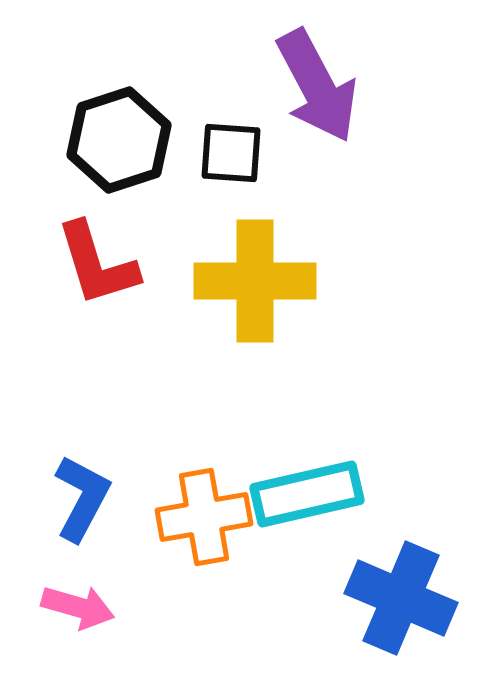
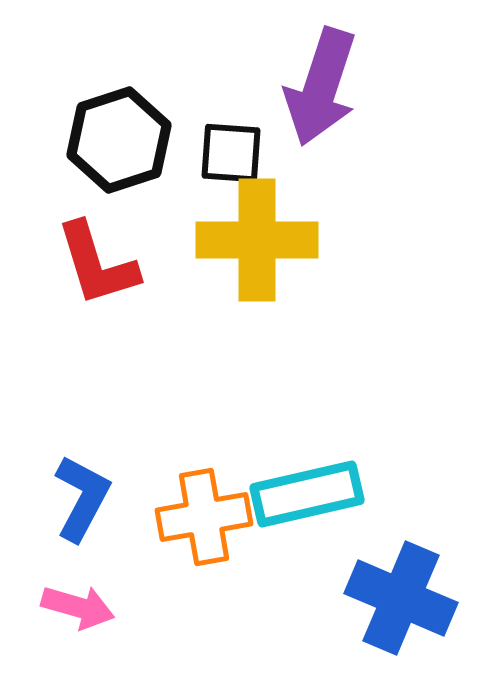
purple arrow: moved 4 px right, 1 px down; rotated 46 degrees clockwise
yellow cross: moved 2 px right, 41 px up
